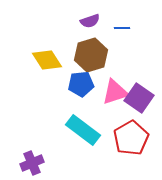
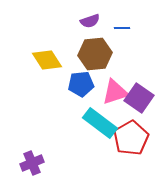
brown hexagon: moved 4 px right, 1 px up; rotated 12 degrees clockwise
cyan rectangle: moved 17 px right, 7 px up
